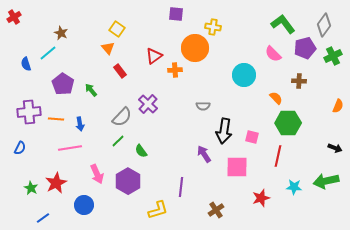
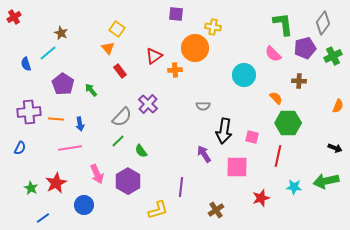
green L-shape at (283, 24): rotated 30 degrees clockwise
gray diamond at (324, 25): moved 1 px left, 2 px up
